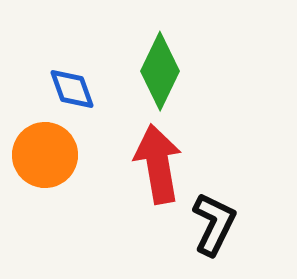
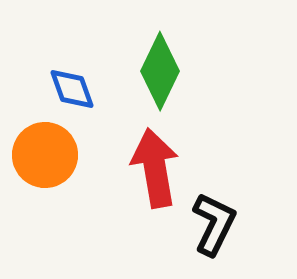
red arrow: moved 3 px left, 4 px down
